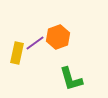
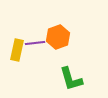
purple line: rotated 30 degrees clockwise
yellow rectangle: moved 3 px up
